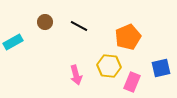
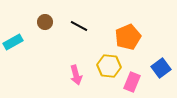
blue square: rotated 24 degrees counterclockwise
